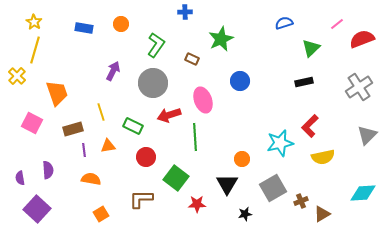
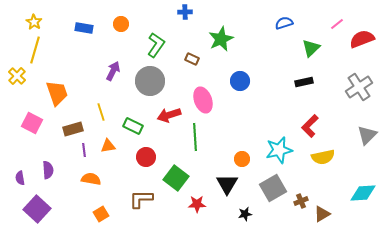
gray circle at (153, 83): moved 3 px left, 2 px up
cyan star at (280, 143): moved 1 px left, 7 px down
